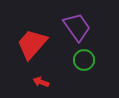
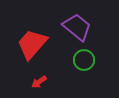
purple trapezoid: rotated 16 degrees counterclockwise
red arrow: moved 2 px left; rotated 56 degrees counterclockwise
